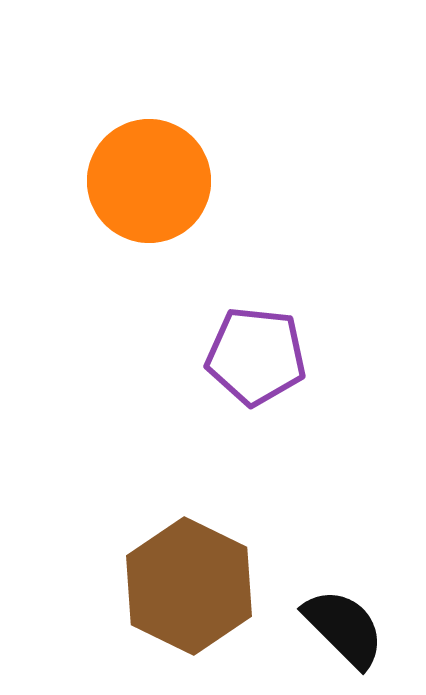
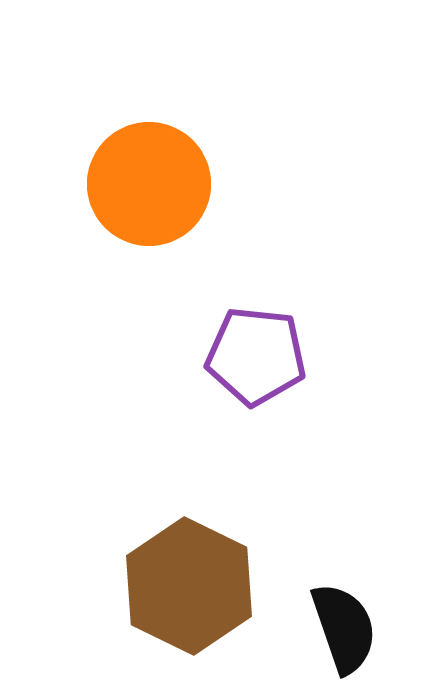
orange circle: moved 3 px down
black semicircle: rotated 26 degrees clockwise
